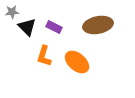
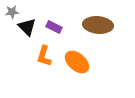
brown ellipse: rotated 16 degrees clockwise
